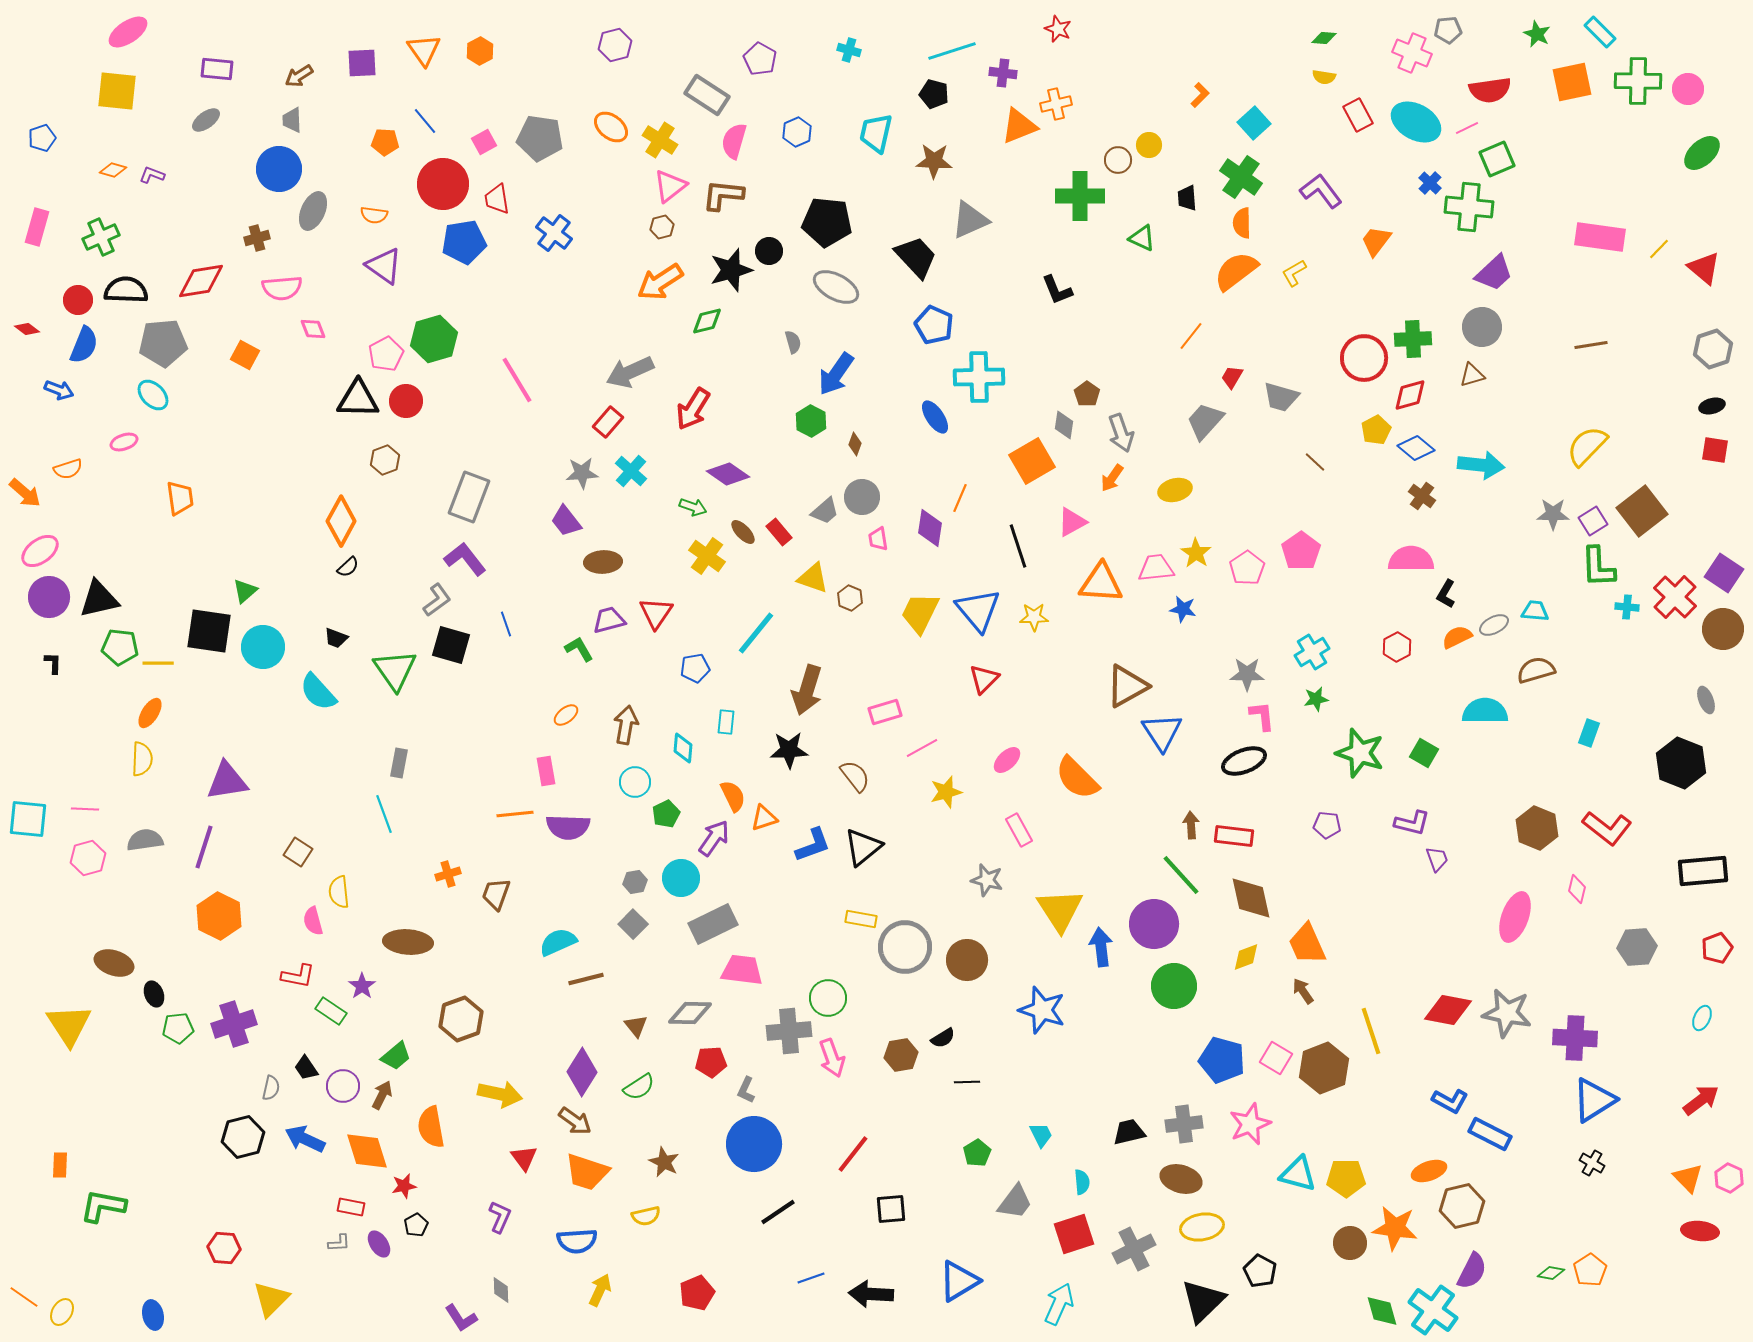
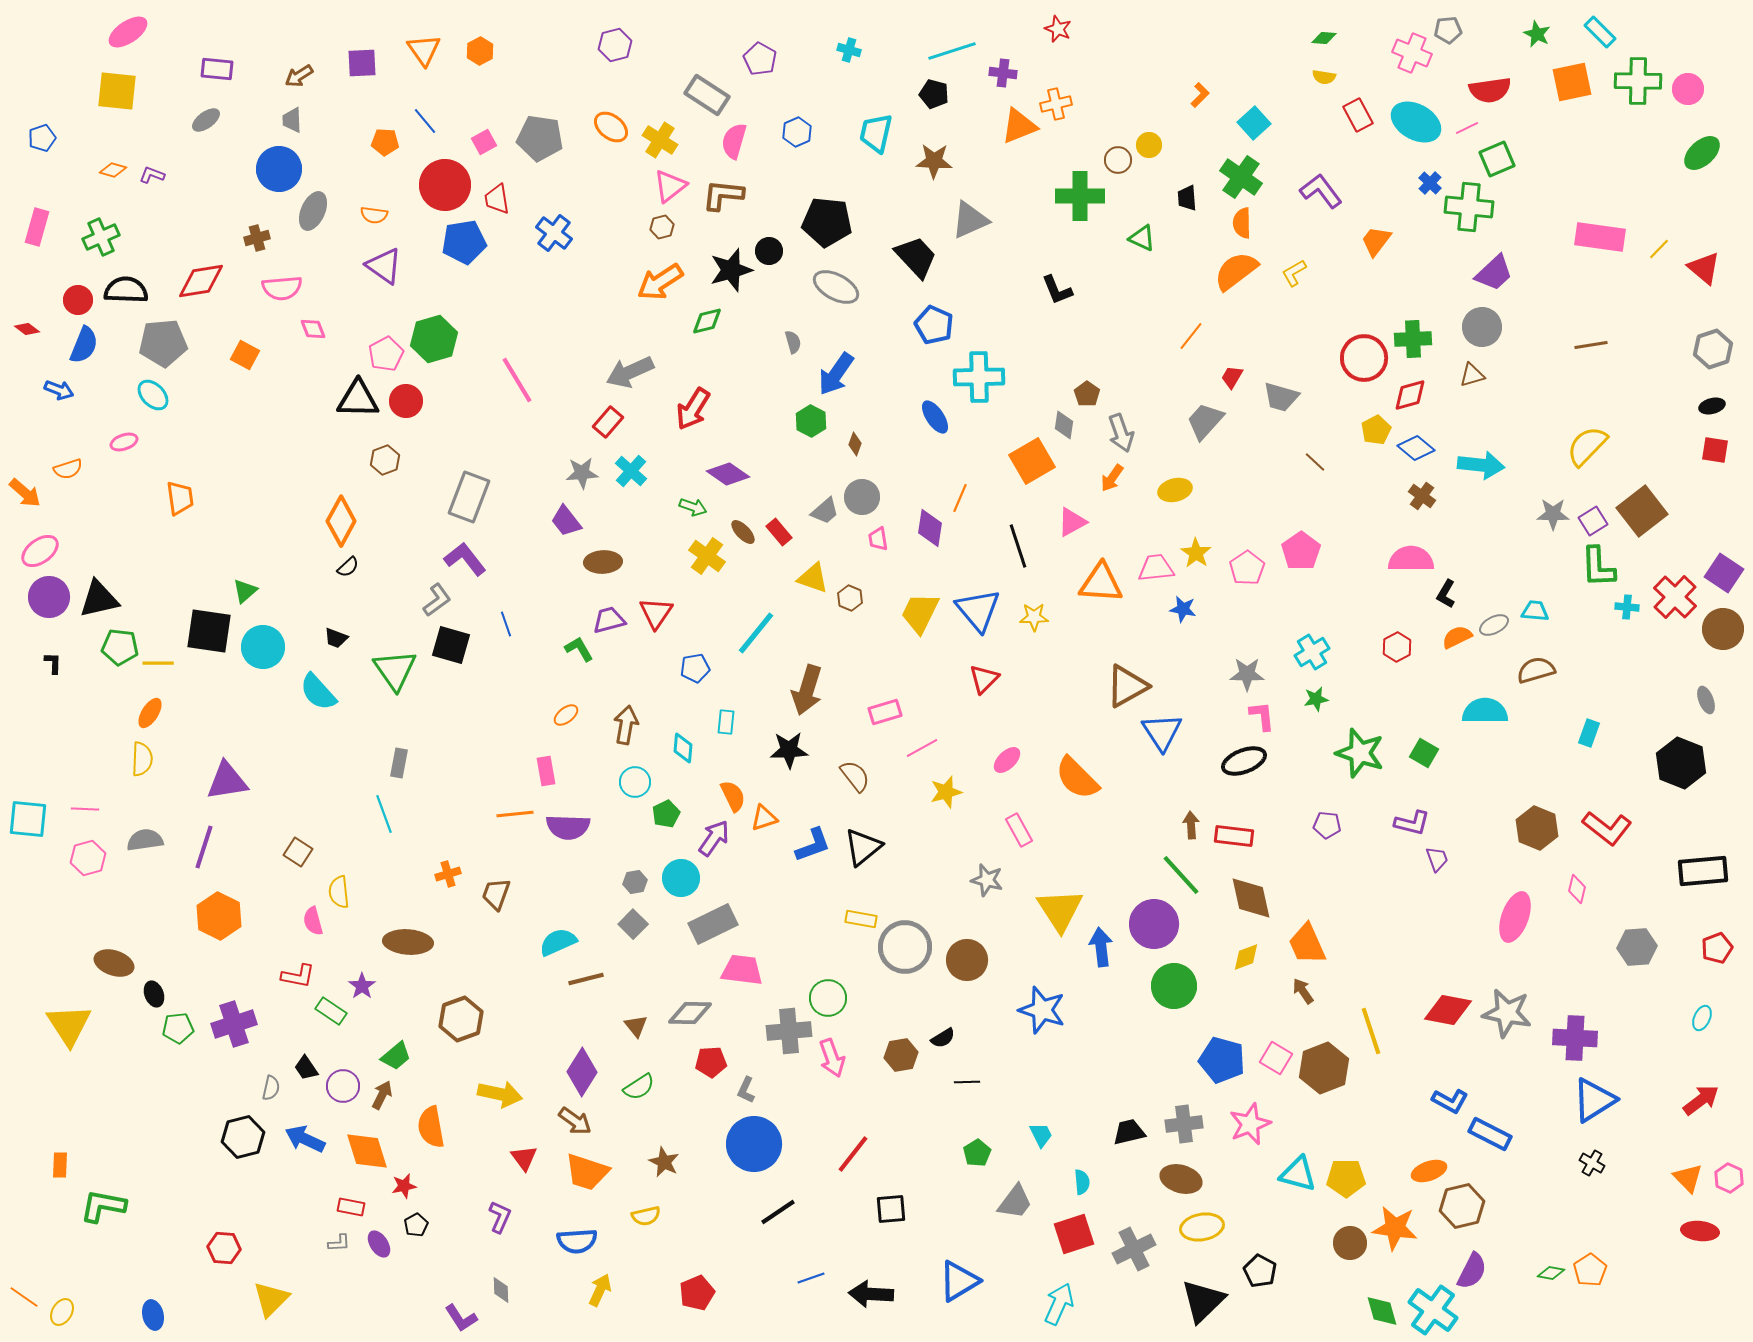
red circle at (443, 184): moved 2 px right, 1 px down
